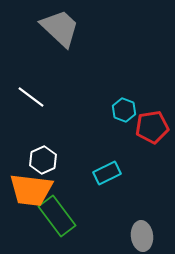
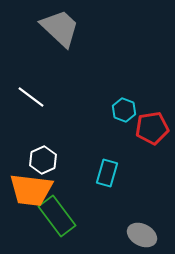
red pentagon: moved 1 px down
cyan rectangle: rotated 48 degrees counterclockwise
gray ellipse: moved 1 px up; rotated 56 degrees counterclockwise
